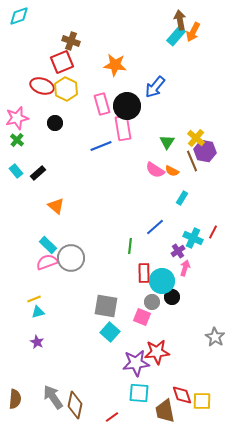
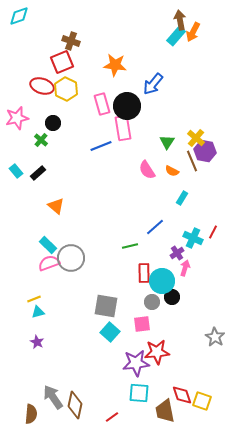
blue arrow at (155, 87): moved 2 px left, 3 px up
black circle at (55, 123): moved 2 px left
green cross at (17, 140): moved 24 px right
pink semicircle at (155, 170): moved 8 px left; rotated 24 degrees clockwise
green line at (130, 246): rotated 70 degrees clockwise
purple cross at (178, 251): moved 1 px left, 2 px down
pink semicircle at (47, 262): moved 2 px right, 1 px down
pink square at (142, 317): moved 7 px down; rotated 30 degrees counterclockwise
brown semicircle at (15, 399): moved 16 px right, 15 px down
yellow square at (202, 401): rotated 18 degrees clockwise
